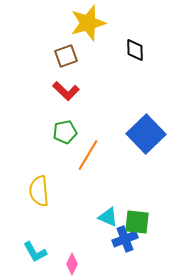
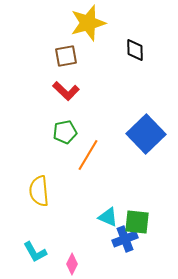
brown square: rotated 10 degrees clockwise
